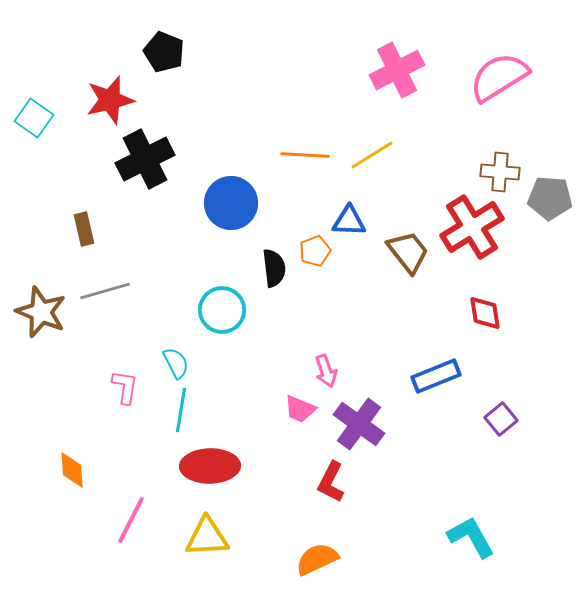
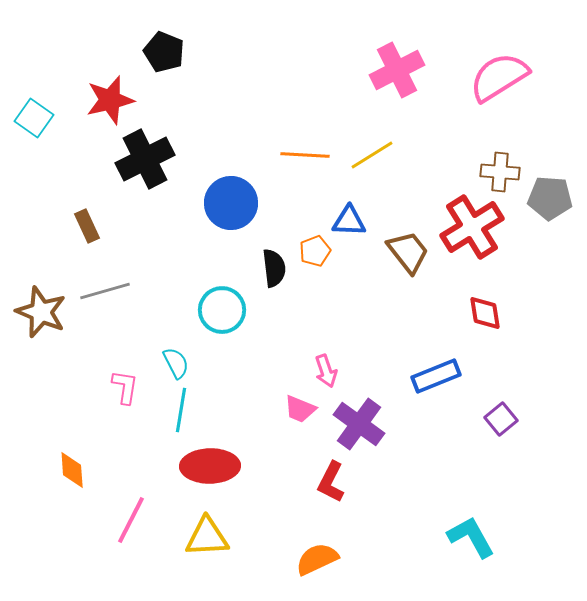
brown rectangle: moved 3 px right, 3 px up; rotated 12 degrees counterclockwise
